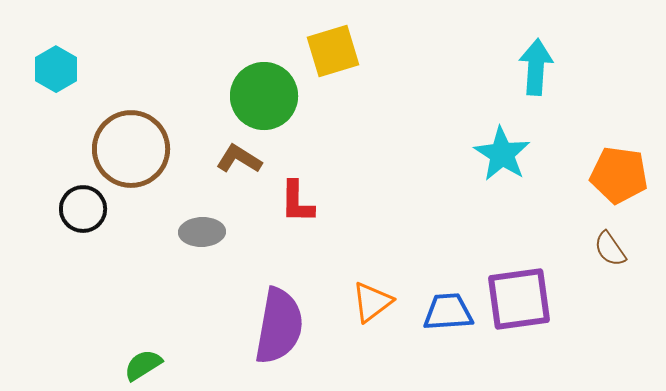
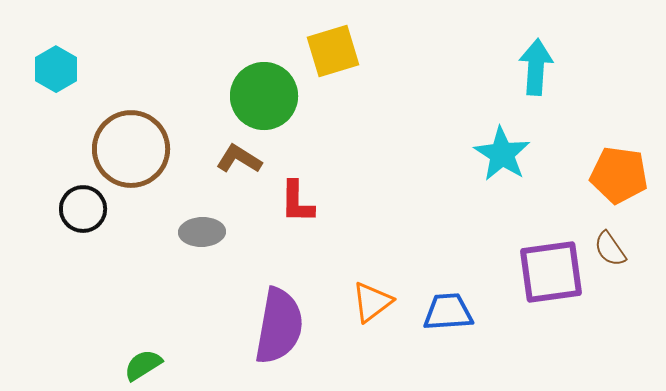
purple square: moved 32 px right, 27 px up
